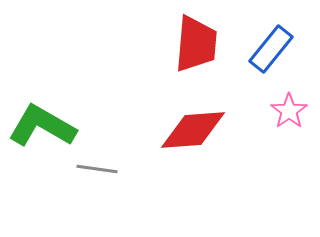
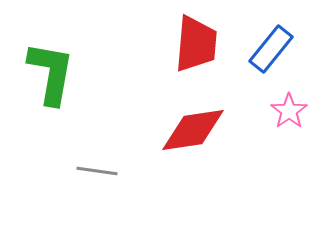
green L-shape: moved 9 px right, 53 px up; rotated 70 degrees clockwise
red diamond: rotated 4 degrees counterclockwise
gray line: moved 2 px down
